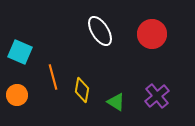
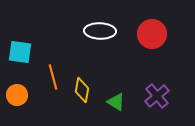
white ellipse: rotated 56 degrees counterclockwise
cyan square: rotated 15 degrees counterclockwise
